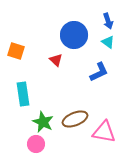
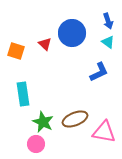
blue circle: moved 2 px left, 2 px up
red triangle: moved 11 px left, 16 px up
